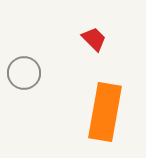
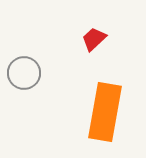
red trapezoid: rotated 88 degrees counterclockwise
